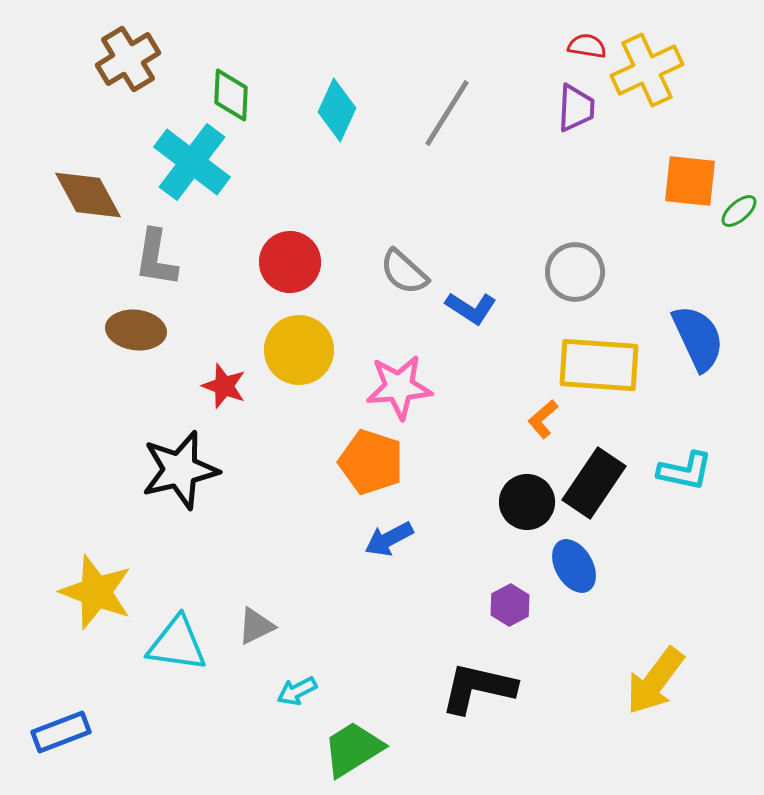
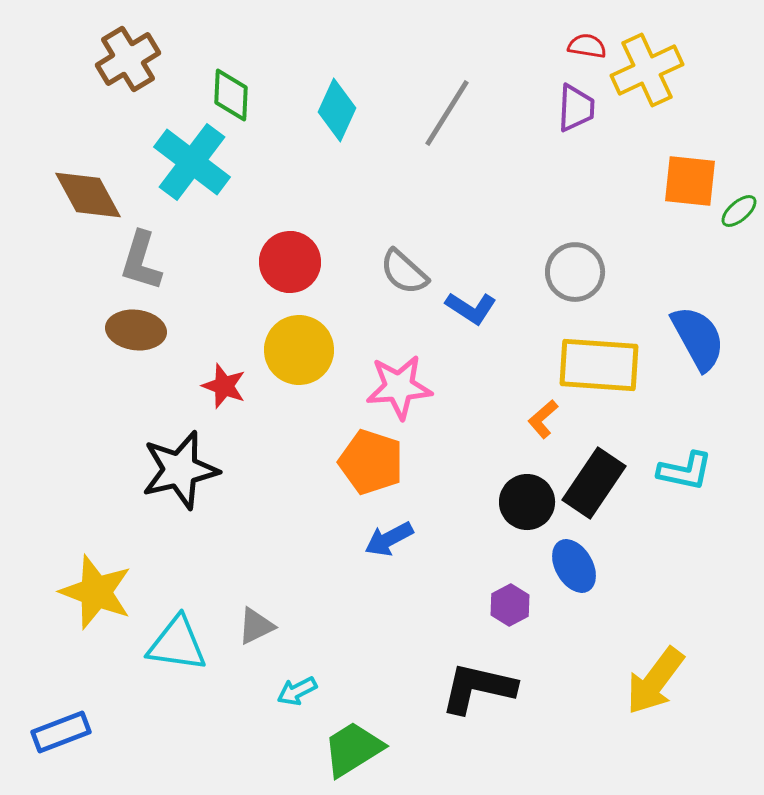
gray L-shape: moved 15 px left, 3 px down; rotated 8 degrees clockwise
blue semicircle: rotated 4 degrees counterclockwise
